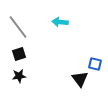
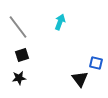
cyan arrow: rotated 105 degrees clockwise
black square: moved 3 px right, 1 px down
blue square: moved 1 px right, 1 px up
black star: moved 2 px down
